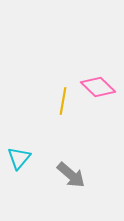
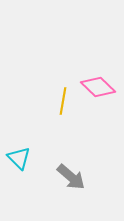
cyan triangle: rotated 25 degrees counterclockwise
gray arrow: moved 2 px down
